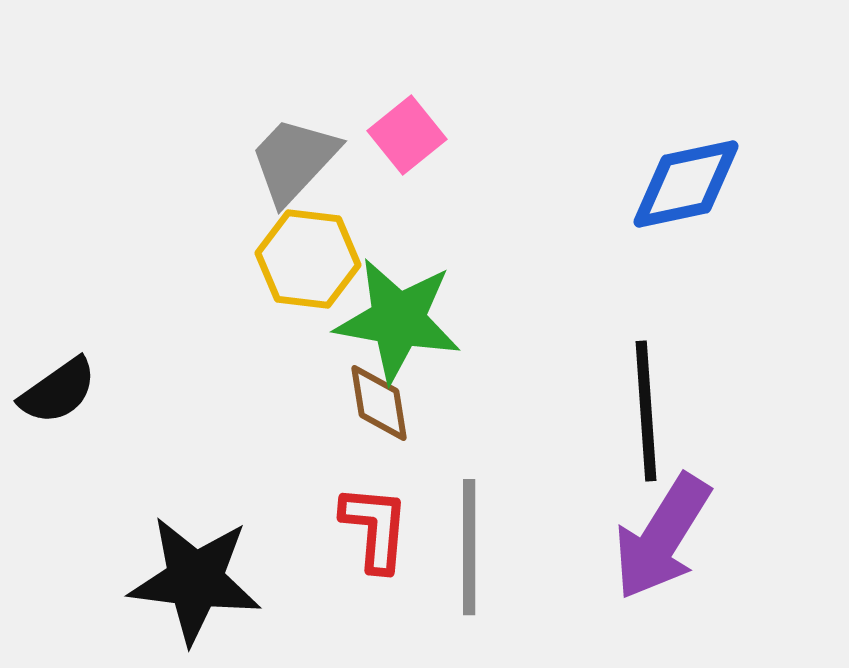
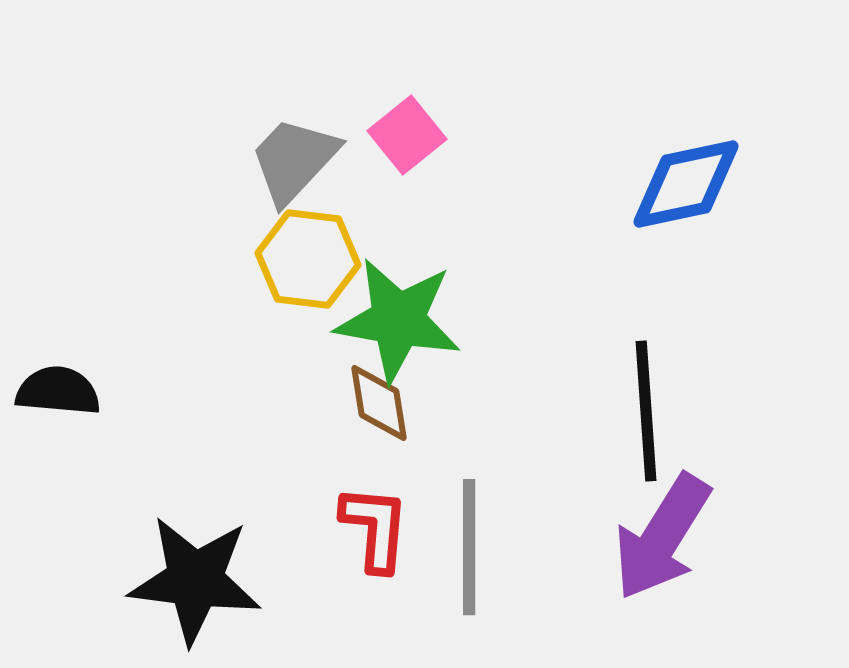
black semicircle: rotated 140 degrees counterclockwise
